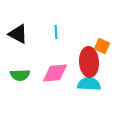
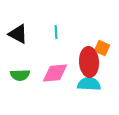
orange square: moved 2 px down
